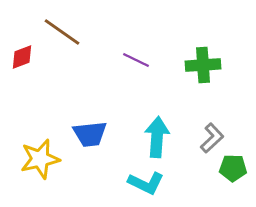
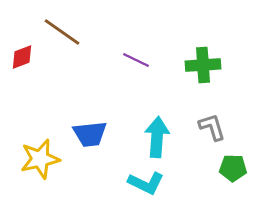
gray L-shape: moved 11 px up; rotated 64 degrees counterclockwise
